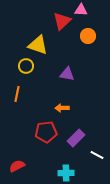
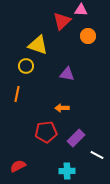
red semicircle: moved 1 px right
cyan cross: moved 1 px right, 2 px up
